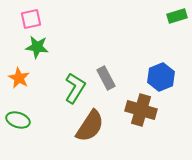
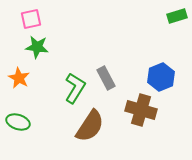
green ellipse: moved 2 px down
